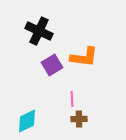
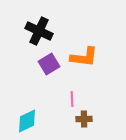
purple square: moved 3 px left, 1 px up
brown cross: moved 5 px right
